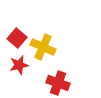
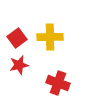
red square: rotated 12 degrees clockwise
yellow cross: moved 7 px right, 10 px up; rotated 25 degrees counterclockwise
